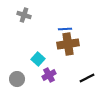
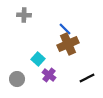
gray cross: rotated 16 degrees counterclockwise
blue line: rotated 48 degrees clockwise
brown cross: rotated 15 degrees counterclockwise
purple cross: rotated 24 degrees counterclockwise
